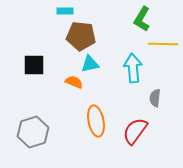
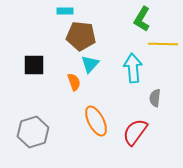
cyan triangle: rotated 36 degrees counterclockwise
orange semicircle: rotated 48 degrees clockwise
orange ellipse: rotated 16 degrees counterclockwise
red semicircle: moved 1 px down
